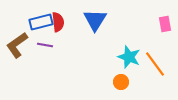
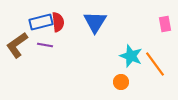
blue triangle: moved 2 px down
cyan star: moved 2 px right, 1 px up
